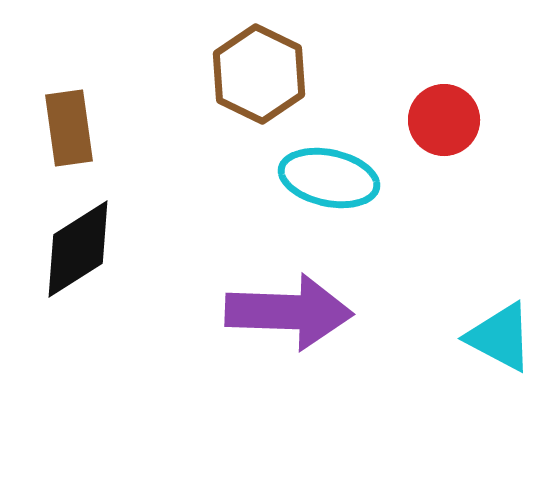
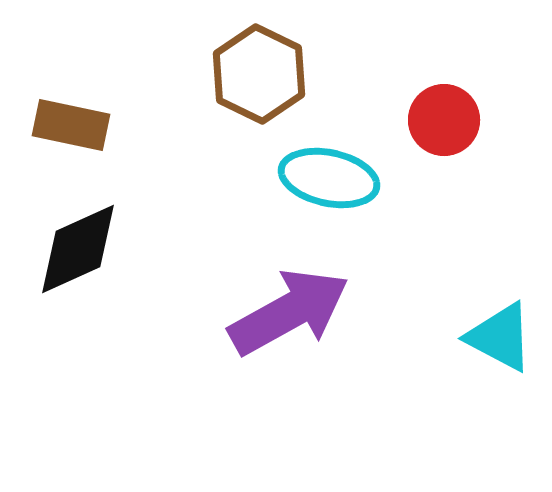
brown rectangle: moved 2 px right, 3 px up; rotated 70 degrees counterclockwise
black diamond: rotated 8 degrees clockwise
purple arrow: rotated 31 degrees counterclockwise
